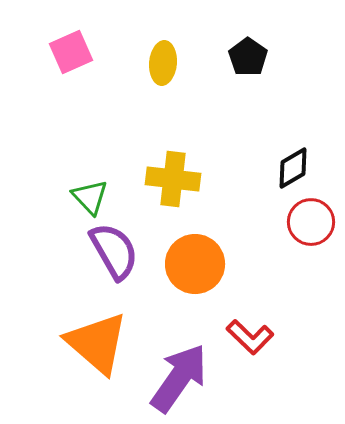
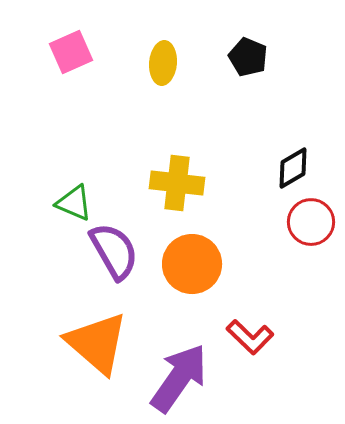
black pentagon: rotated 12 degrees counterclockwise
yellow cross: moved 4 px right, 4 px down
green triangle: moved 16 px left, 6 px down; rotated 24 degrees counterclockwise
orange circle: moved 3 px left
